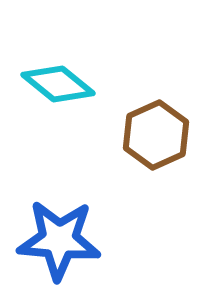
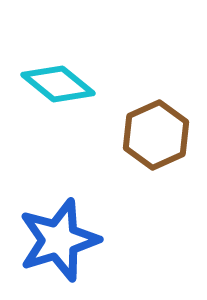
blue star: rotated 22 degrees counterclockwise
